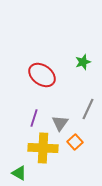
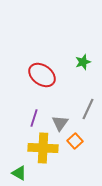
orange square: moved 1 px up
